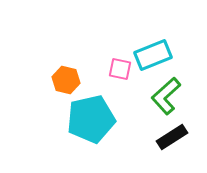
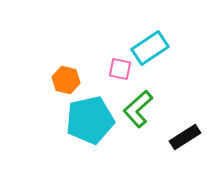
cyan rectangle: moved 3 px left, 7 px up; rotated 12 degrees counterclockwise
green L-shape: moved 28 px left, 13 px down
cyan pentagon: moved 1 px left, 1 px down
black rectangle: moved 13 px right
